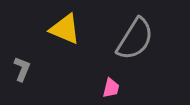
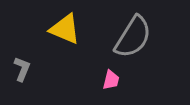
gray semicircle: moved 2 px left, 2 px up
pink trapezoid: moved 8 px up
